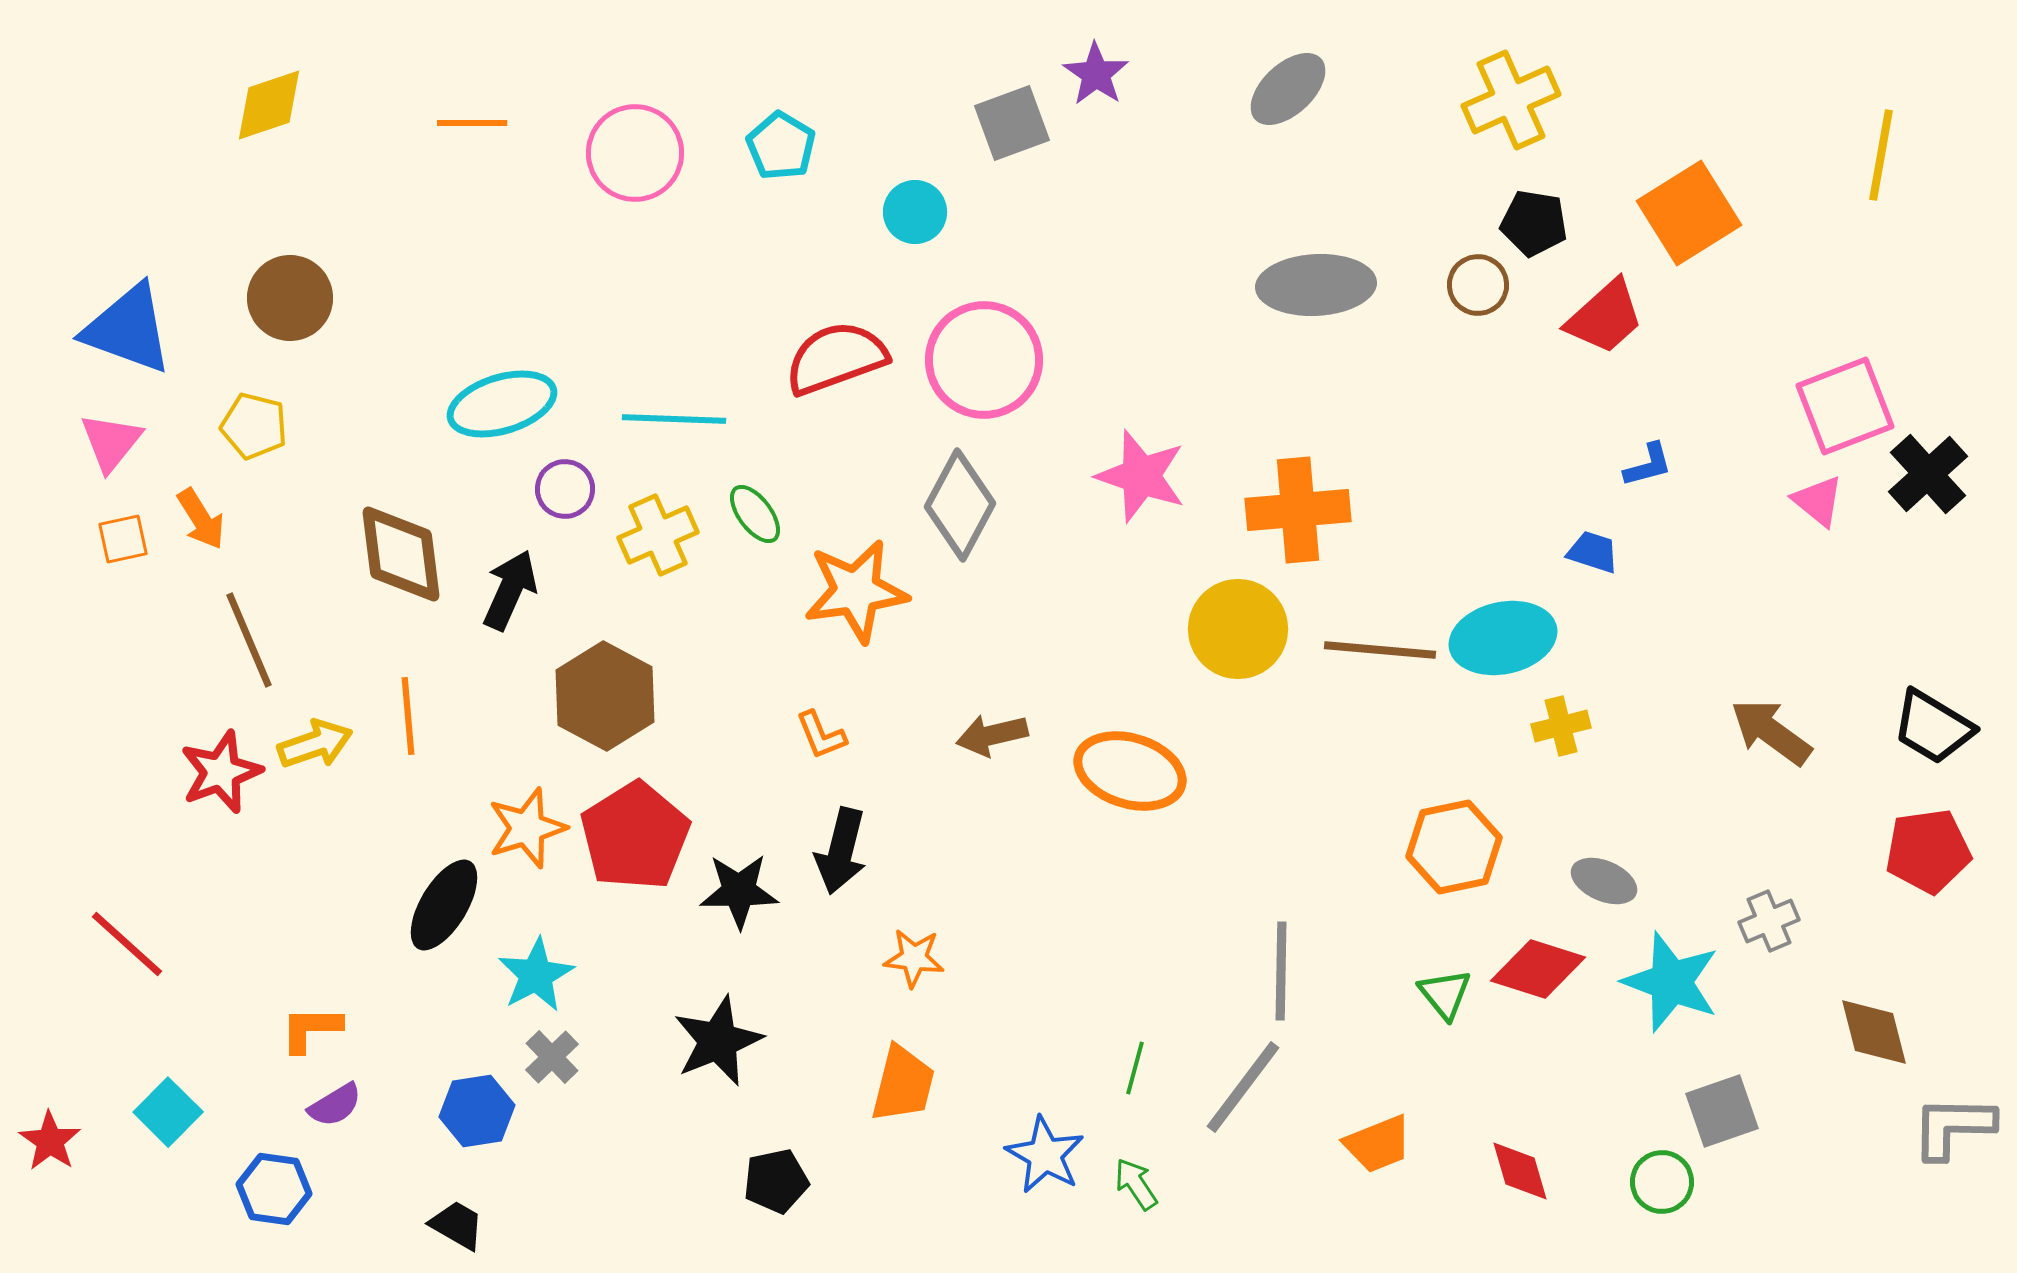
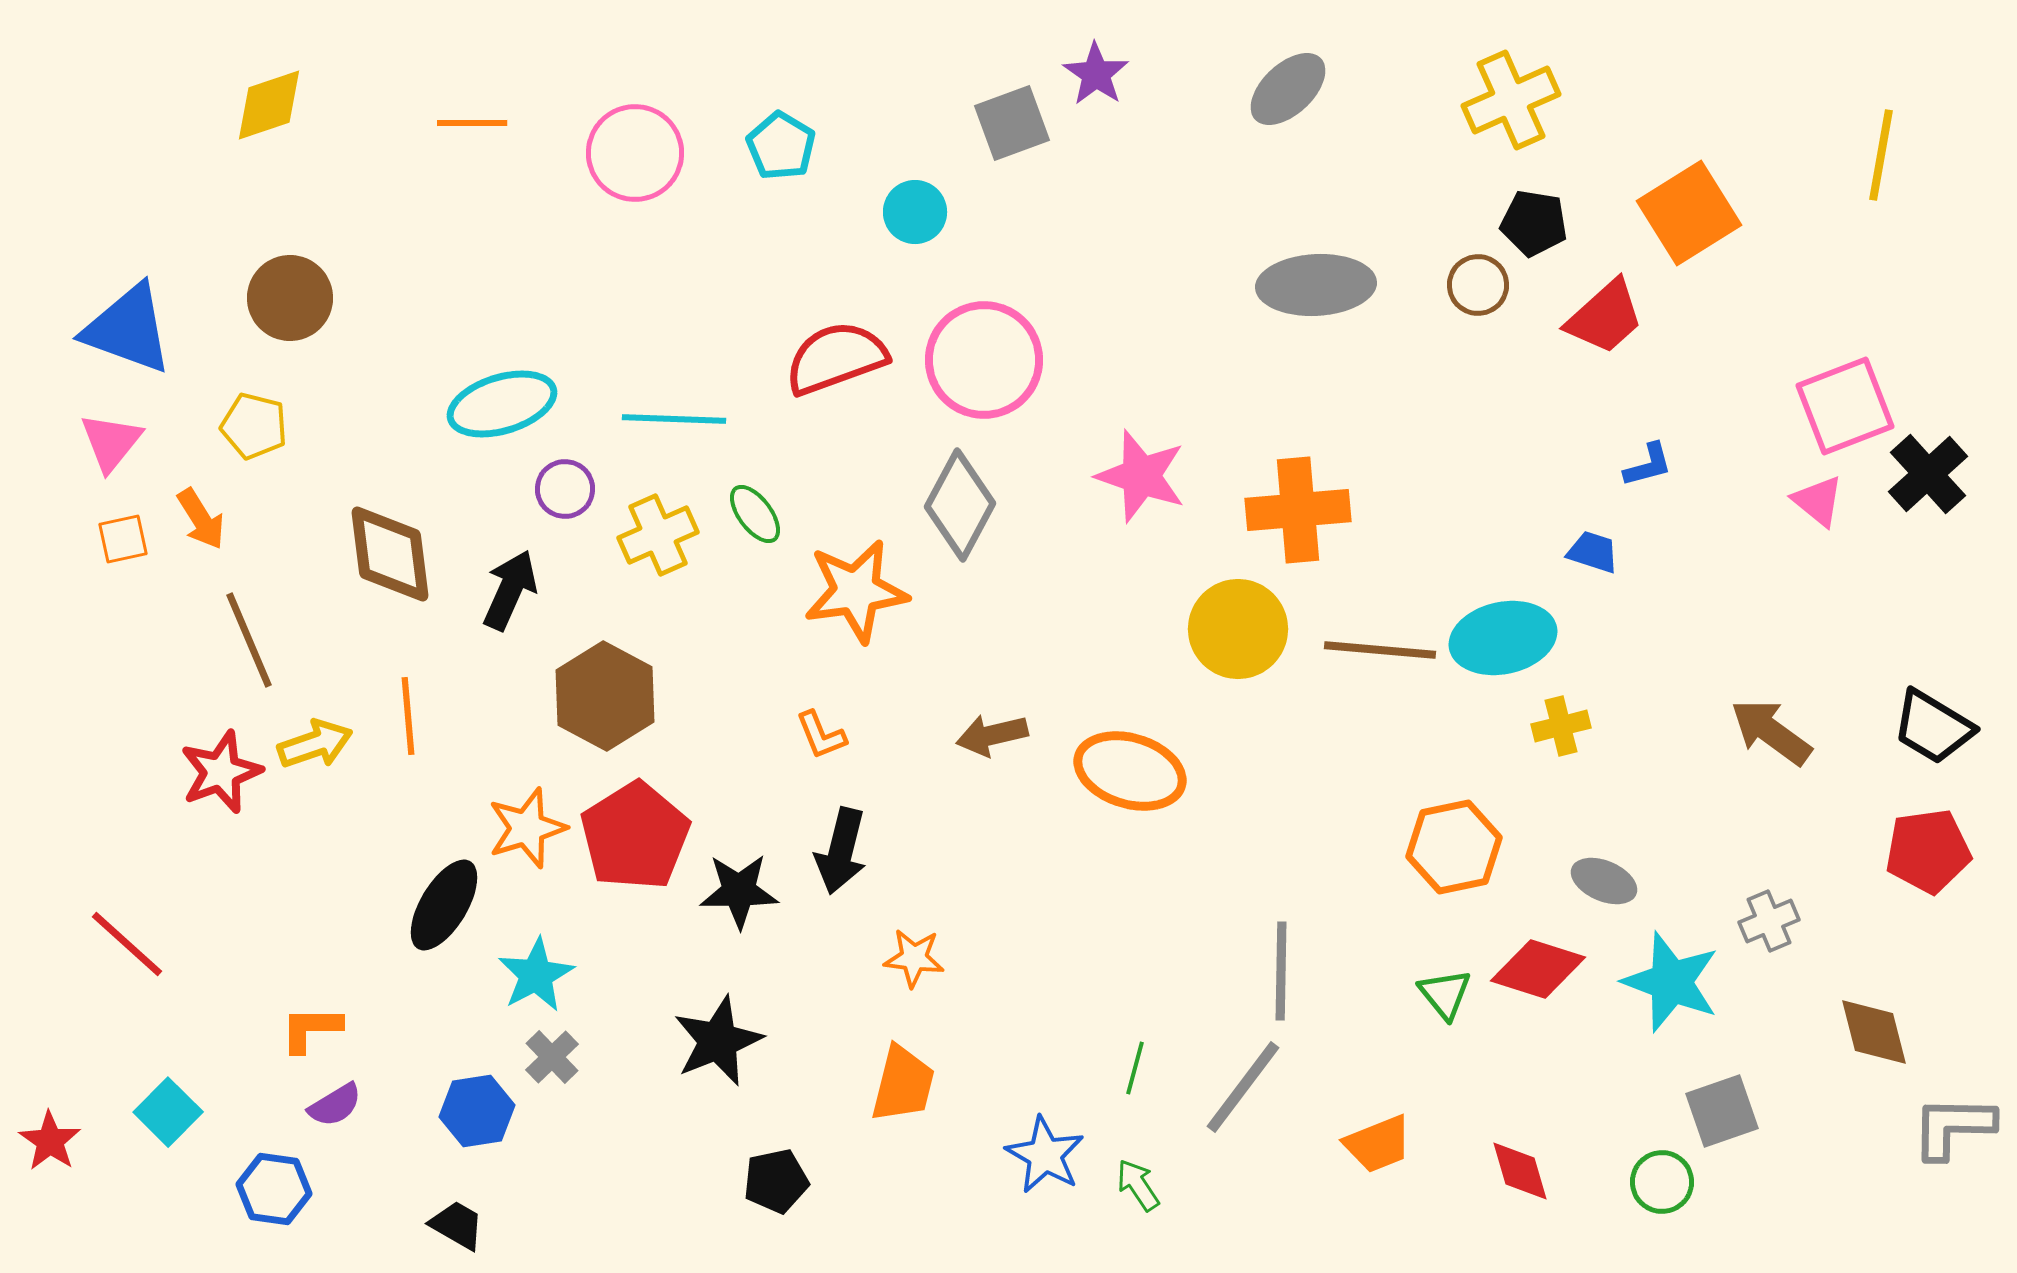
brown diamond at (401, 554): moved 11 px left
green arrow at (1136, 1184): moved 2 px right, 1 px down
